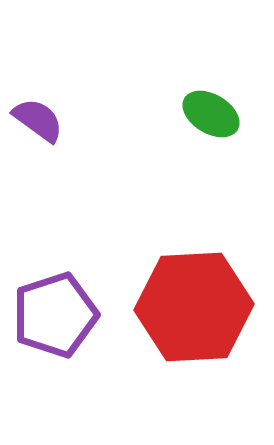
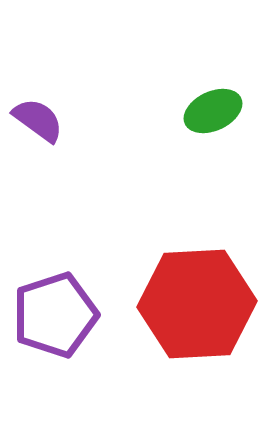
green ellipse: moved 2 px right, 3 px up; rotated 56 degrees counterclockwise
red hexagon: moved 3 px right, 3 px up
